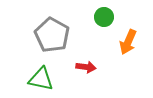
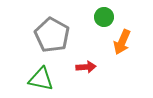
orange arrow: moved 6 px left
red arrow: rotated 12 degrees counterclockwise
